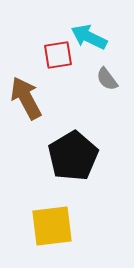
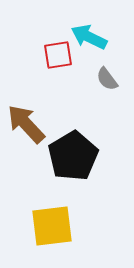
brown arrow: moved 26 px down; rotated 15 degrees counterclockwise
